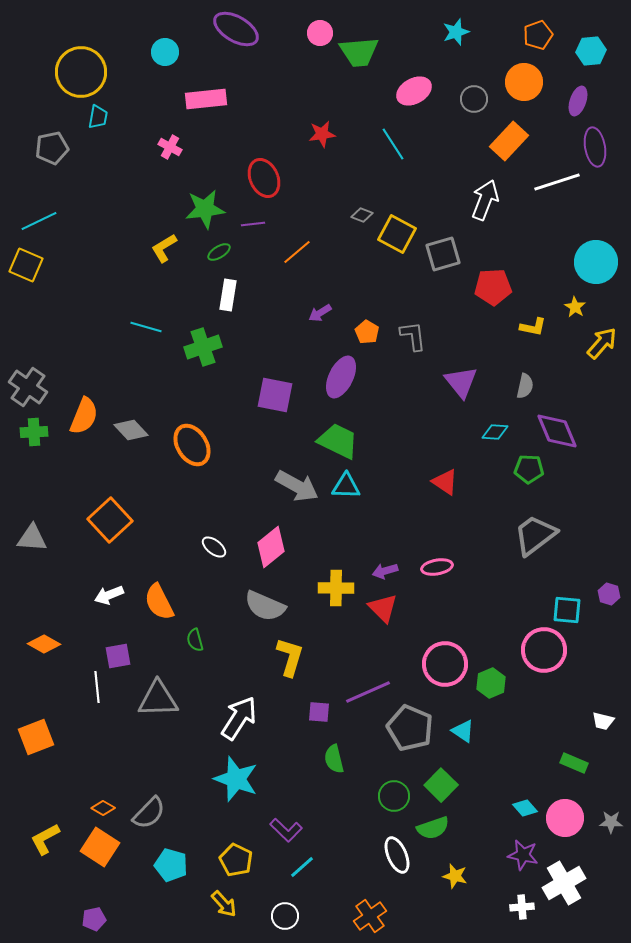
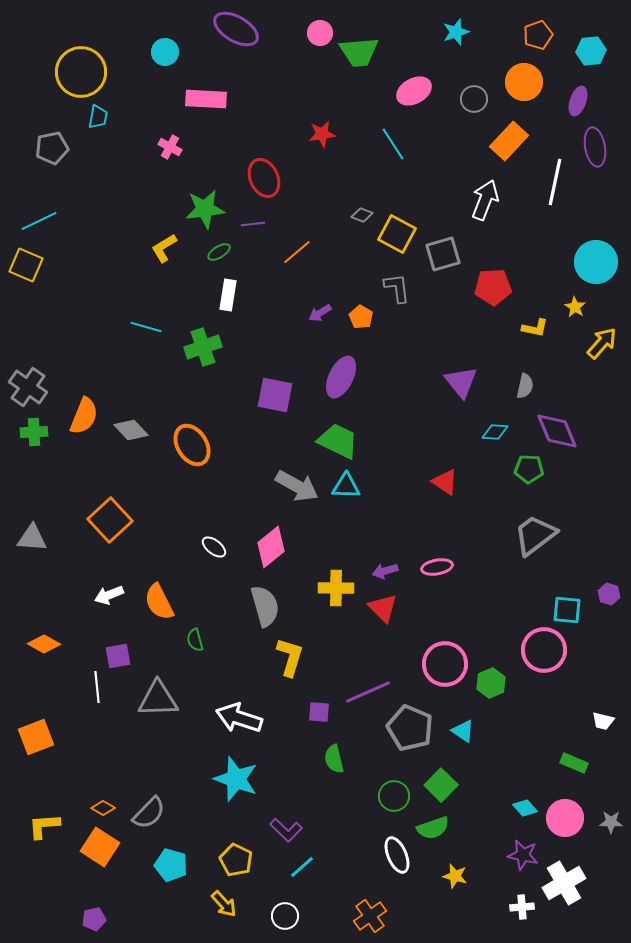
pink rectangle at (206, 99): rotated 9 degrees clockwise
white line at (557, 182): moved 2 px left; rotated 60 degrees counterclockwise
yellow L-shape at (533, 327): moved 2 px right, 1 px down
orange pentagon at (367, 332): moved 6 px left, 15 px up
gray L-shape at (413, 336): moved 16 px left, 48 px up
gray semicircle at (265, 606): rotated 129 degrees counterclockwise
white arrow at (239, 718): rotated 105 degrees counterclockwise
yellow L-shape at (45, 839): moved 1 px left, 13 px up; rotated 24 degrees clockwise
